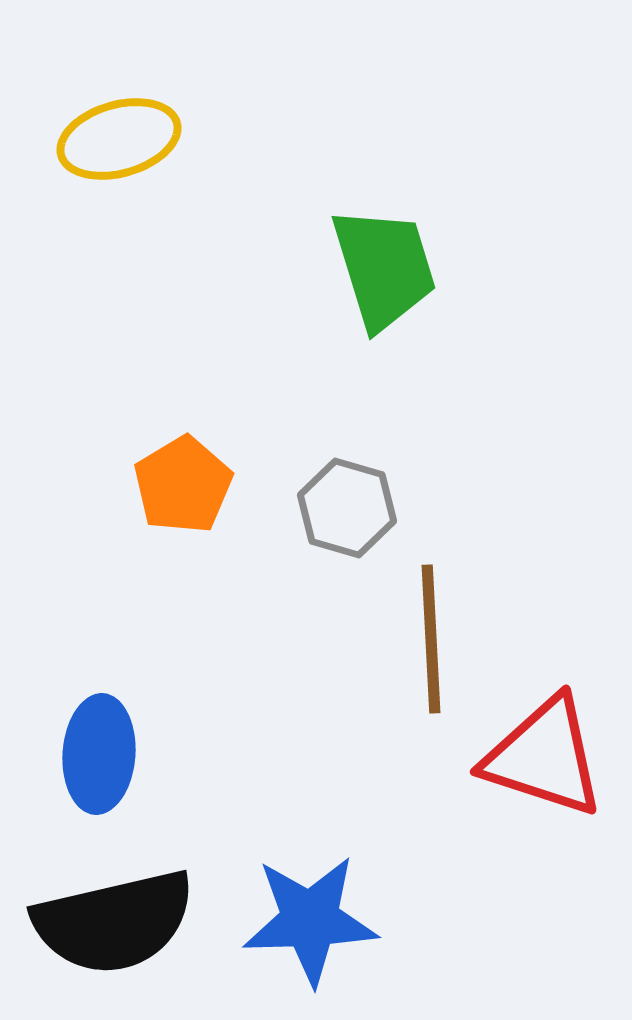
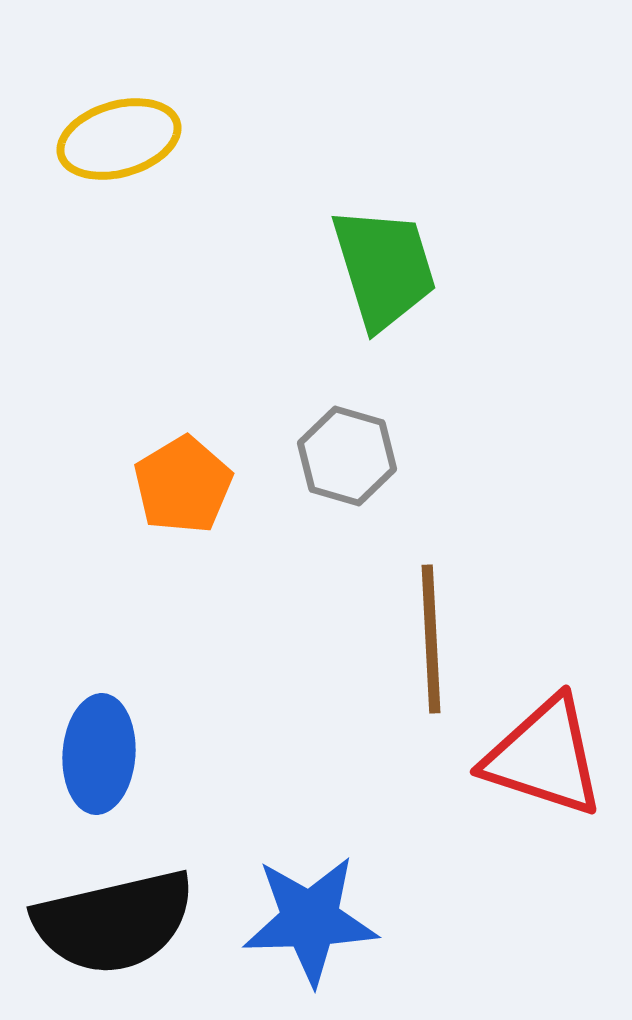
gray hexagon: moved 52 px up
